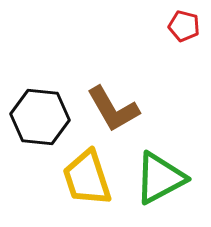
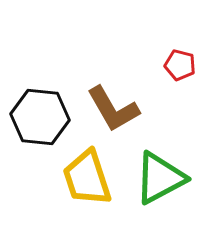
red pentagon: moved 4 px left, 39 px down
